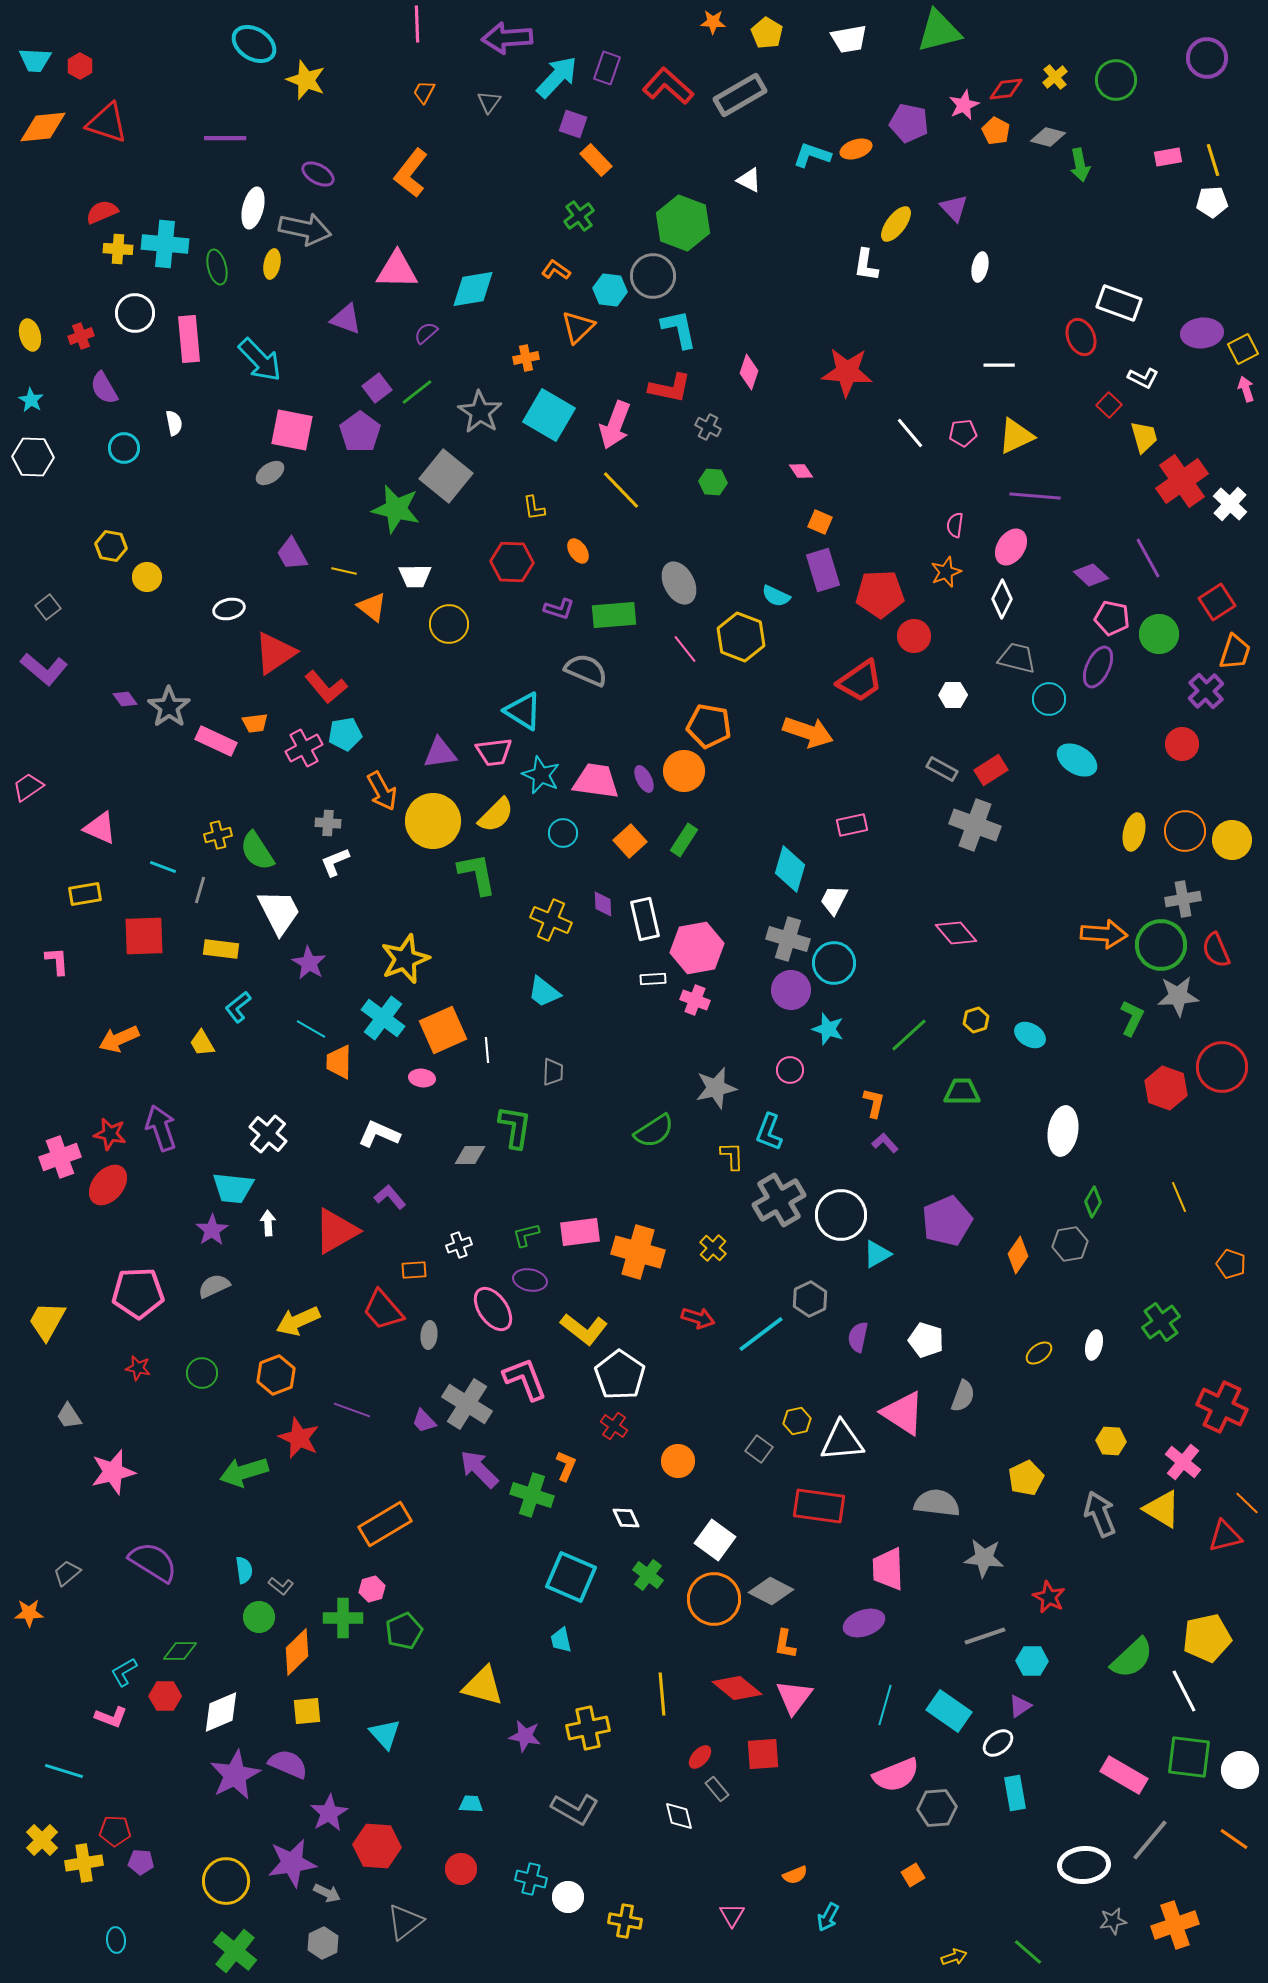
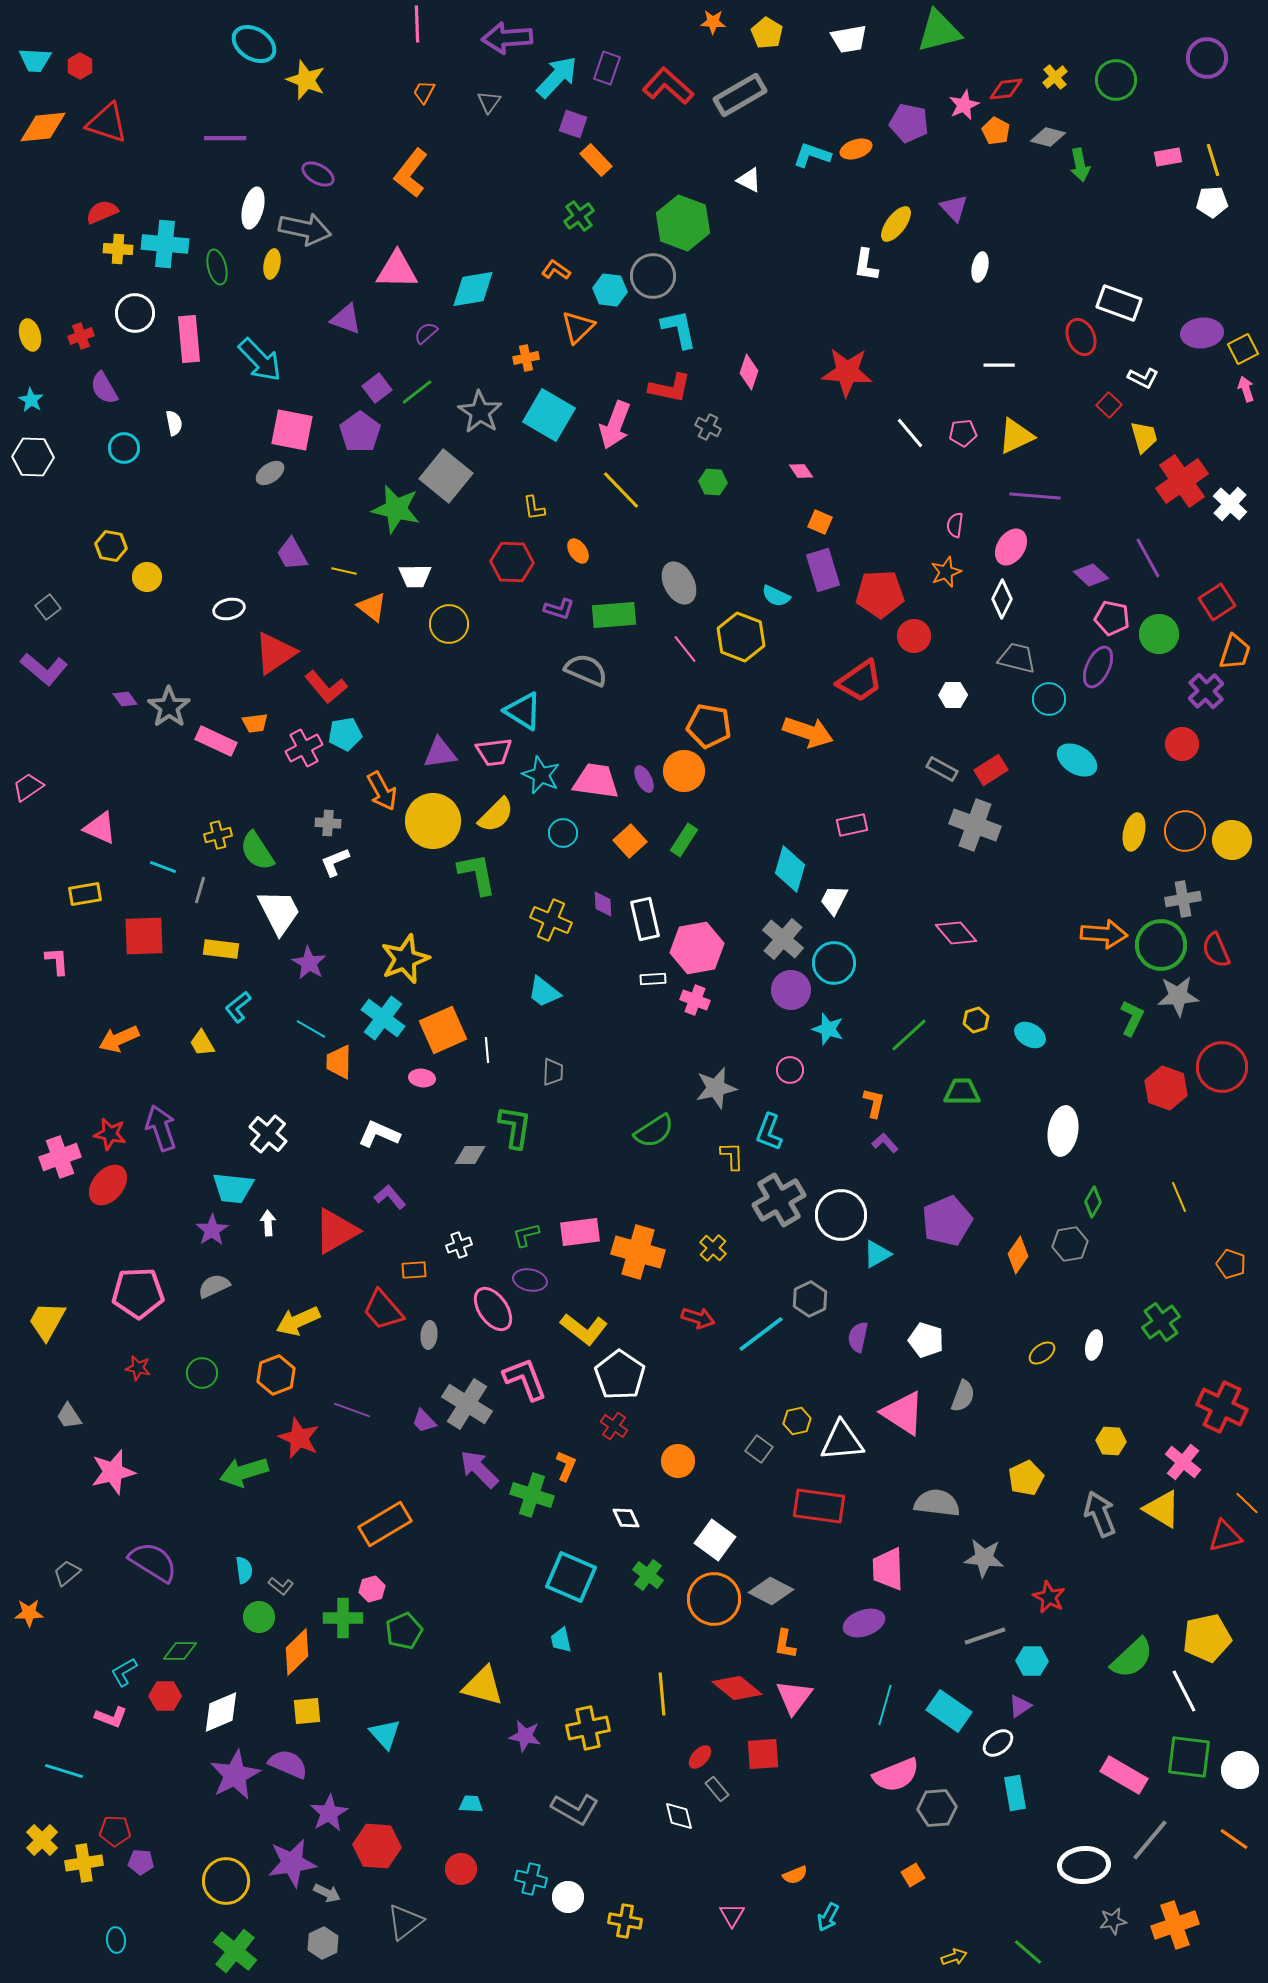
gray cross at (788, 939): moved 5 px left; rotated 24 degrees clockwise
yellow ellipse at (1039, 1353): moved 3 px right
